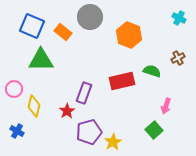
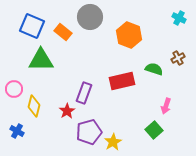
green semicircle: moved 2 px right, 2 px up
